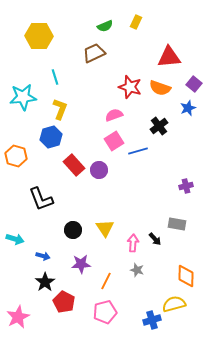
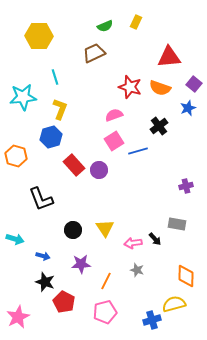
pink arrow: rotated 102 degrees counterclockwise
black star: rotated 18 degrees counterclockwise
